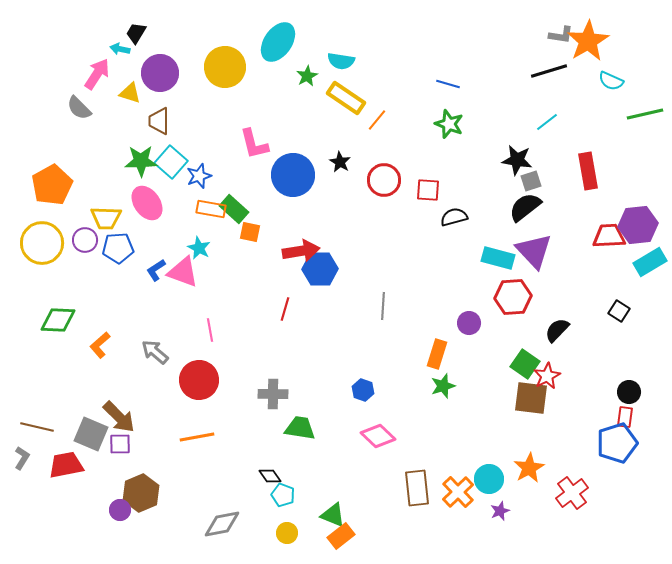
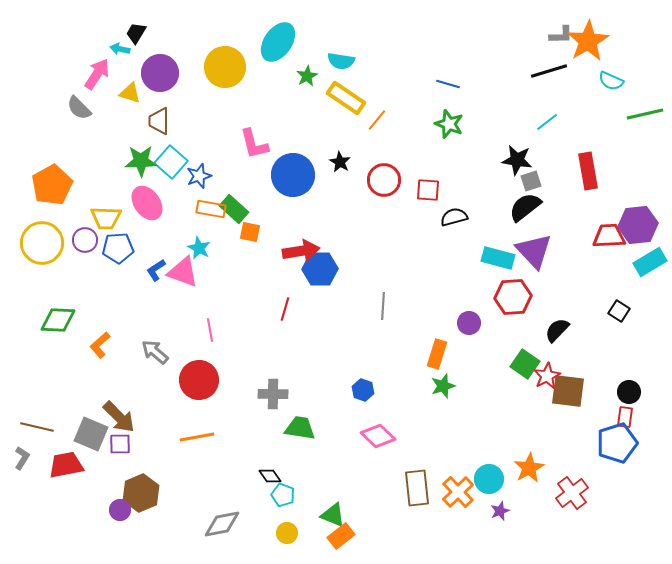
gray L-shape at (561, 35): rotated 10 degrees counterclockwise
brown square at (531, 398): moved 37 px right, 7 px up
